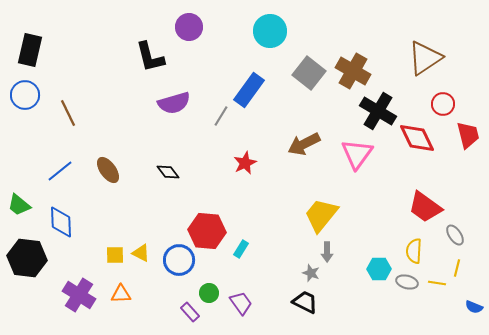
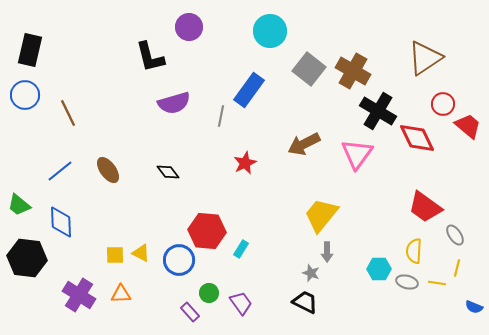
gray square at (309, 73): moved 4 px up
gray line at (221, 116): rotated 20 degrees counterclockwise
red trapezoid at (468, 135): moved 9 px up; rotated 36 degrees counterclockwise
